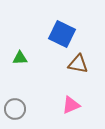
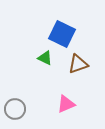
green triangle: moved 25 px right; rotated 28 degrees clockwise
brown triangle: rotated 30 degrees counterclockwise
pink triangle: moved 5 px left, 1 px up
